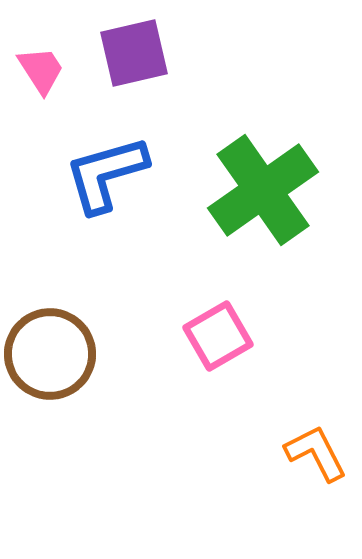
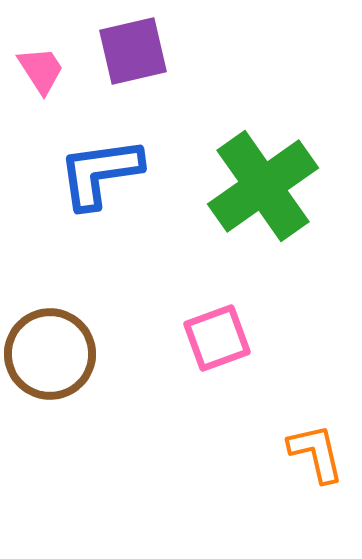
purple square: moved 1 px left, 2 px up
blue L-shape: moved 6 px left, 1 px up; rotated 8 degrees clockwise
green cross: moved 4 px up
pink square: moved 1 px left, 2 px down; rotated 10 degrees clockwise
orange L-shape: rotated 14 degrees clockwise
